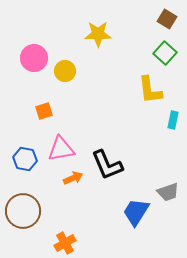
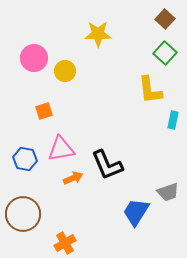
brown square: moved 2 px left; rotated 12 degrees clockwise
brown circle: moved 3 px down
